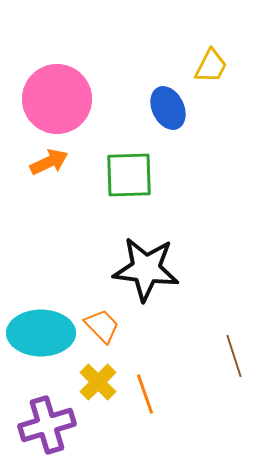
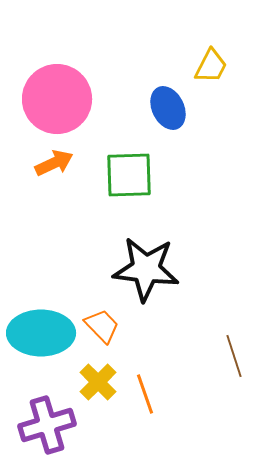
orange arrow: moved 5 px right, 1 px down
